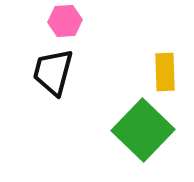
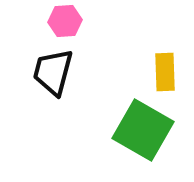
green square: rotated 14 degrees counterclockwise
